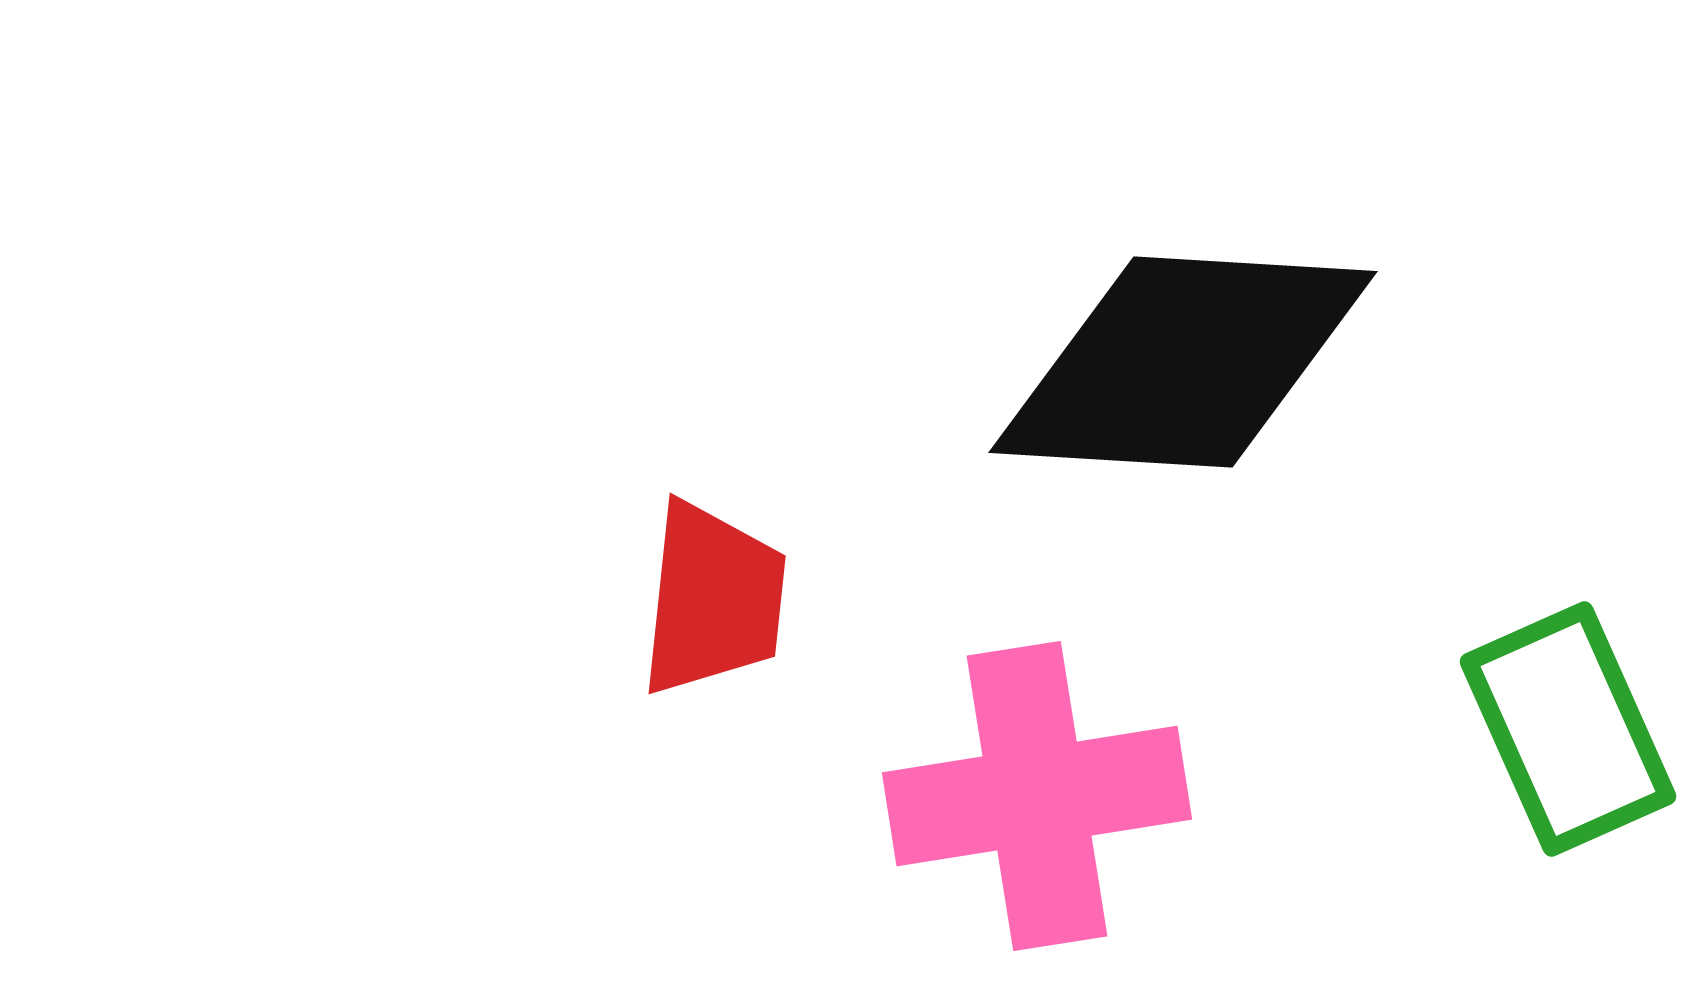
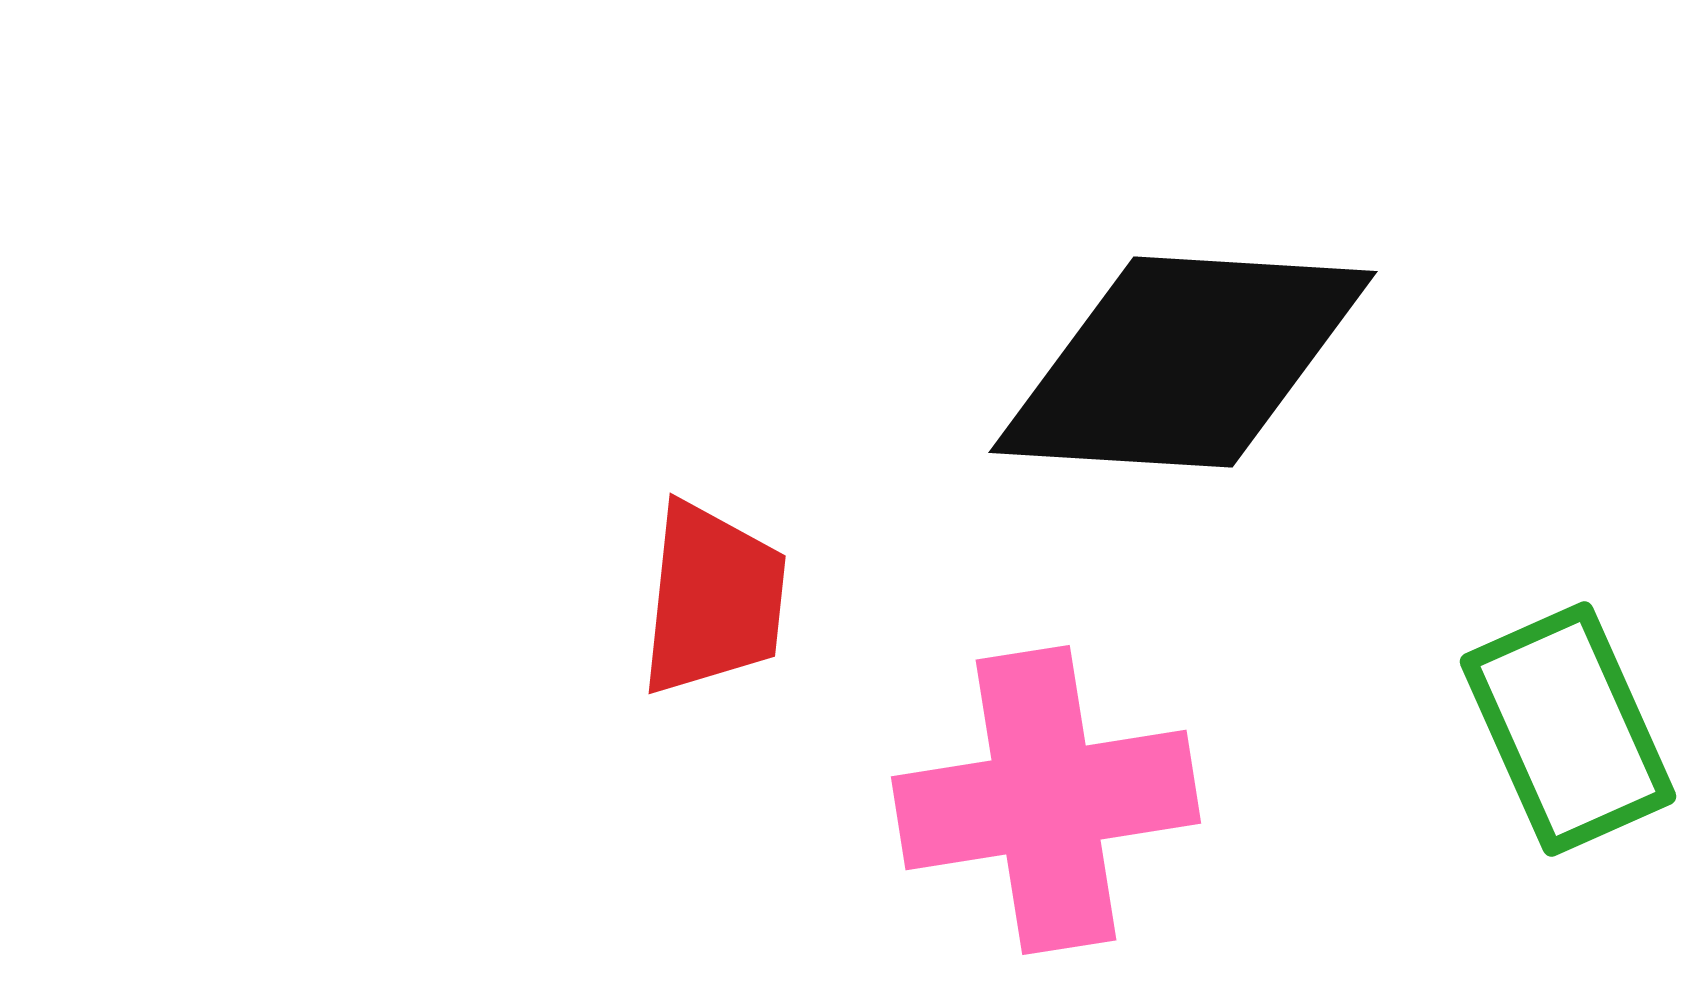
pink cross: moved 9 px right, 4 px down
